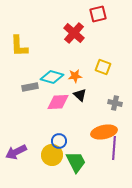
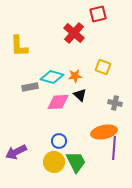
yellow circle: moved 2 px right, 7 px down
